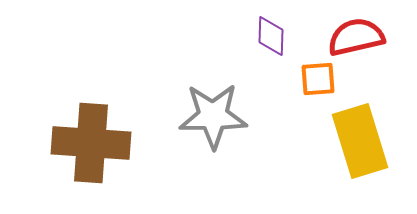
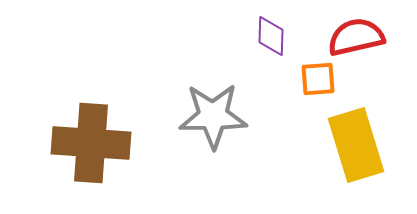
yellow rectangle: moved 4 px left, 4 px down
